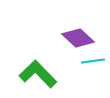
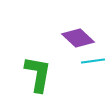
green L-shape: rotated 54 degrees clockwise
